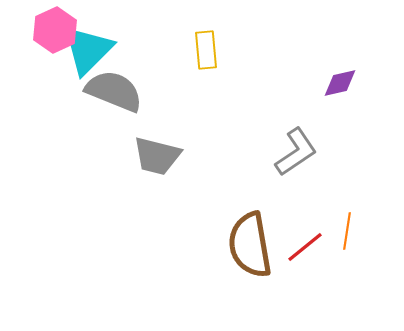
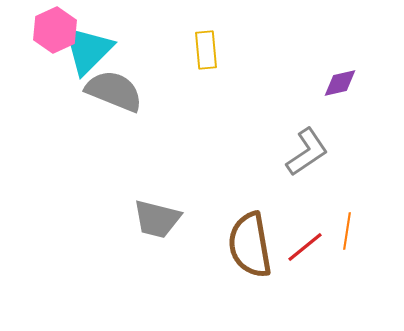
gray L-shape: moved 11 px right
gray trapezoid: moved 63 px down
